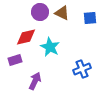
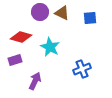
red diamond: moved 5 px left; rotated 30 degrees clockwise
